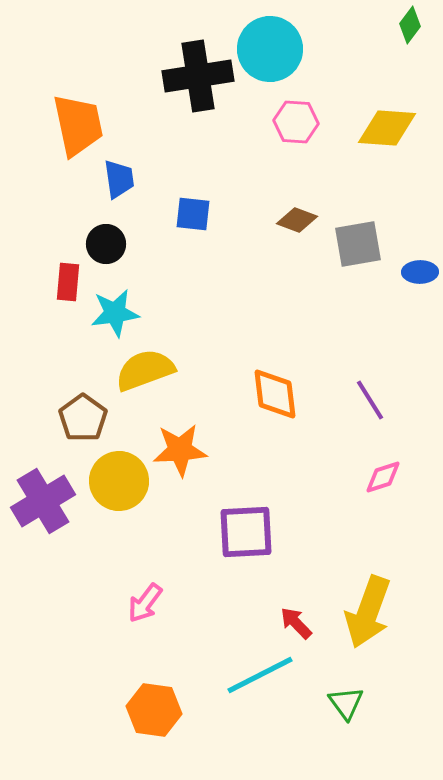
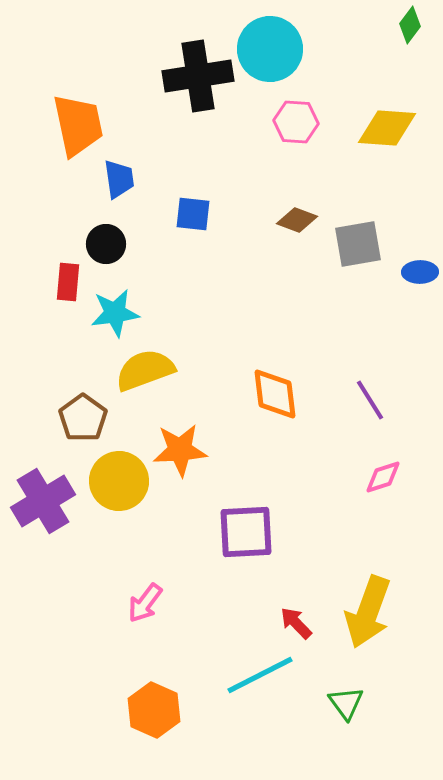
orange hexagon: rotated 16 degrees clockwise
